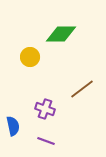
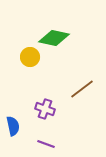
green diamond: moved 7 px left, 4 px down; rotated 12 degrees clockwise
purple line: moved 3 px down
